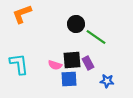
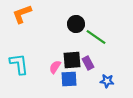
pink semicircle: moved 2 px down; rotated 104 degrees clockwise
